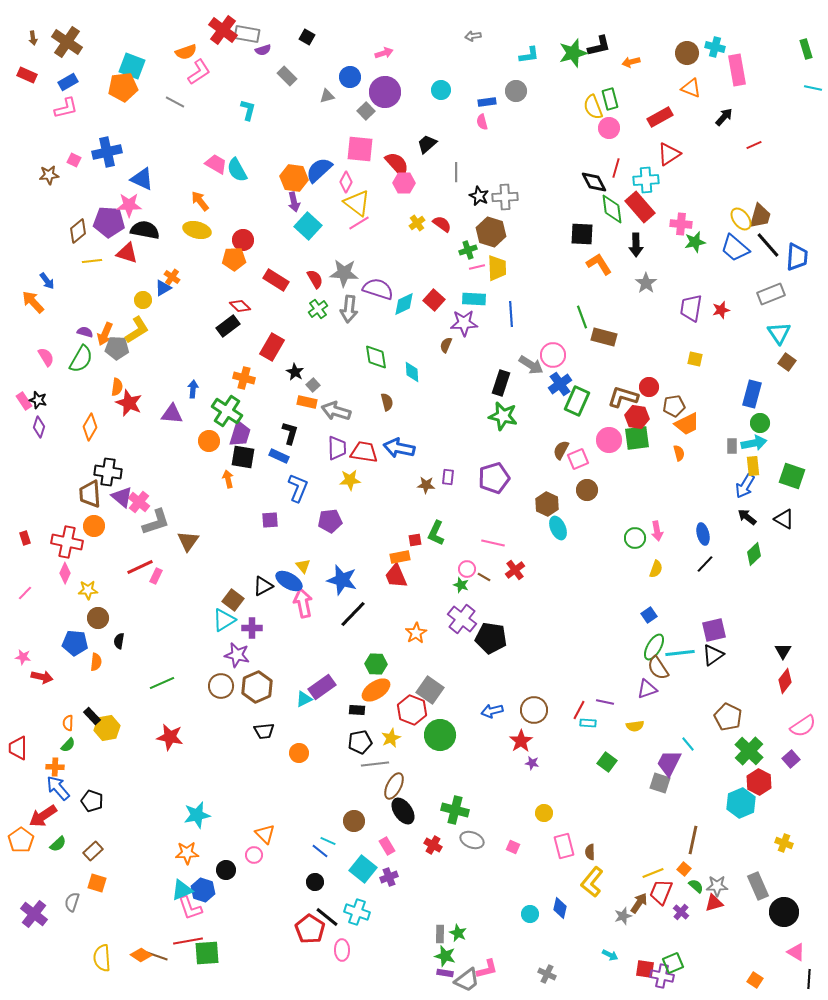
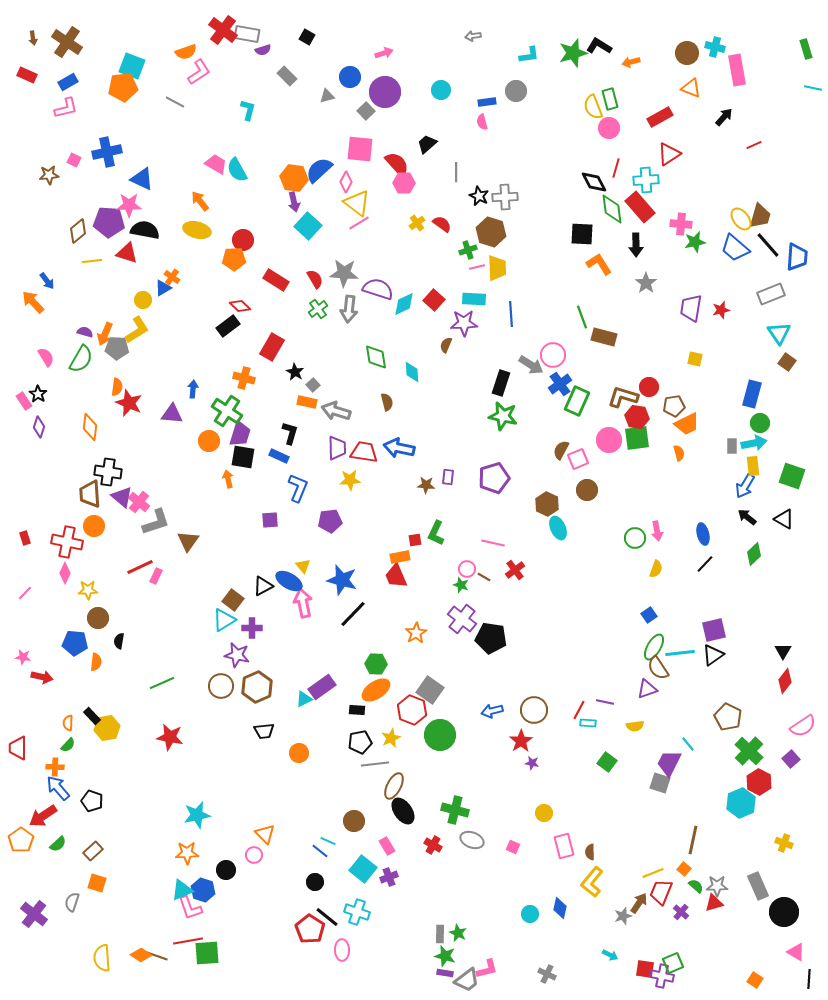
black L-shape at (599, 46): rotated 135 degrees counterclockwise
black star at (38, 400): moved 6 px up; rotated 18 degrees clockwise
orange diamond at (90, 427): rotated 24 degrees counterclockwise
